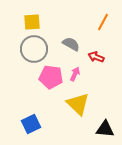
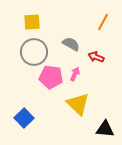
gray circle: moved 3 px down
blue square: moved 7 px left, 6 px up; rotated 18 degrees counterclockwise
